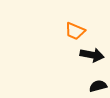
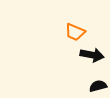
orange trapezoid: moved 1 px down
